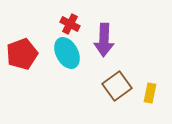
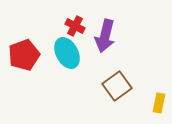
red cross: moved 5 px right, 2 px down
purple arrow: moved 1 px right, 4 px up; rotated 12 degrees clockwise
red pentagon: moved 2 px right, 1 px down
yellow rectangle: moved 9 px right, 10 px down
